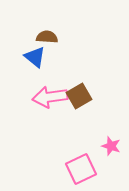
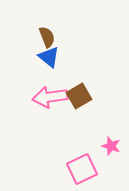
brown semicircle: rotated 65 degrees clockwise
blue triangle: moved 14 px right
pink square: moved 1 px right
